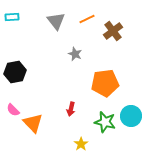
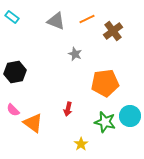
cyan rectangle: rotated 40 degrees clockwise
gray triangle: rotated 30 degrees counterclockwise
red arrow: moved 3 px left
cyan circle: moved 1 px left
orange triangle: rotated 10 degrees counterclockwise
